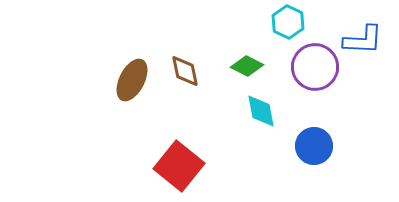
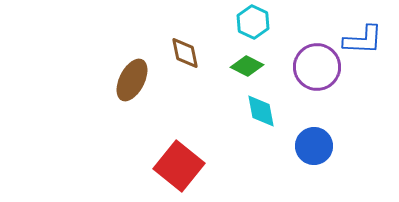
cyan hexagon: moved 35 px left
purple circle: moved 2 px right
brown diamond: moved 18 px up
